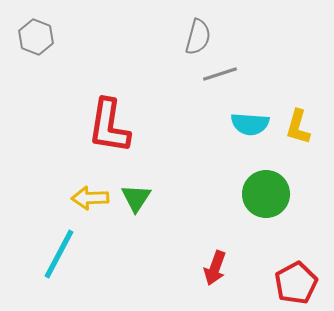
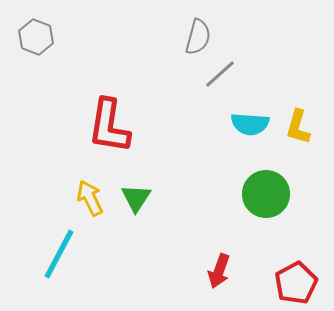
gray line: rotated 24 degrees counterclockwise
yellow arrow: rotated 66 degrees clockwise
red arrow: moved 4 px right, 3 px down
